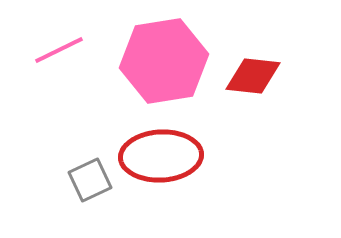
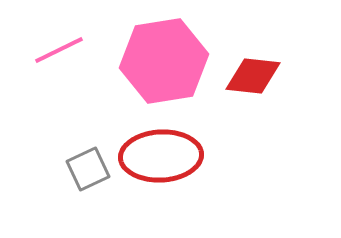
gray square: moved 2 px left, 11 px up
